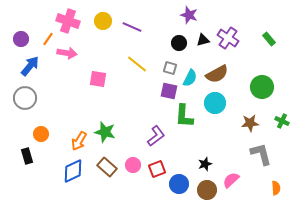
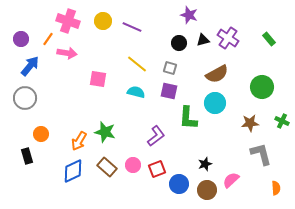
cyan semicircle: moved 54 px left, 14 px down; rotated 102 degrees counterclockwise
green L-shape: moved 4 px right, 2 px down
